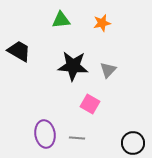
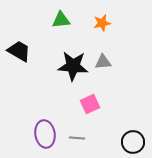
gray triangle: moved 5 px left, 8 px up; rotated 42 degrees clockwise
pink square: rotated 36 degrees clockwise
black circle: moved 1 px up
